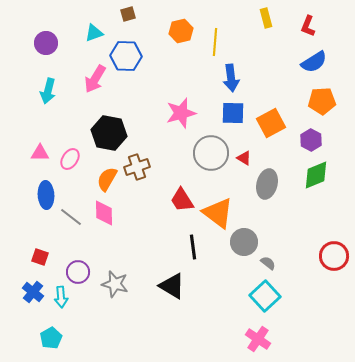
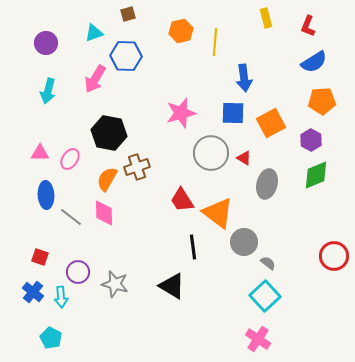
blue arrow at (231, 78): moved 13 px right
cyan pentagon at (51, 338): rotated 15 degrees counterclockwise
